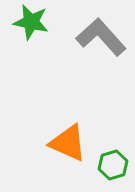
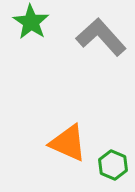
green star: rotated 21 degrees clockwise
green hexagon: rotated 20 degrees counterclockwise
